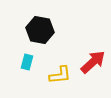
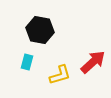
yellow L-shape: rotated 10 degrees counterclockwise
